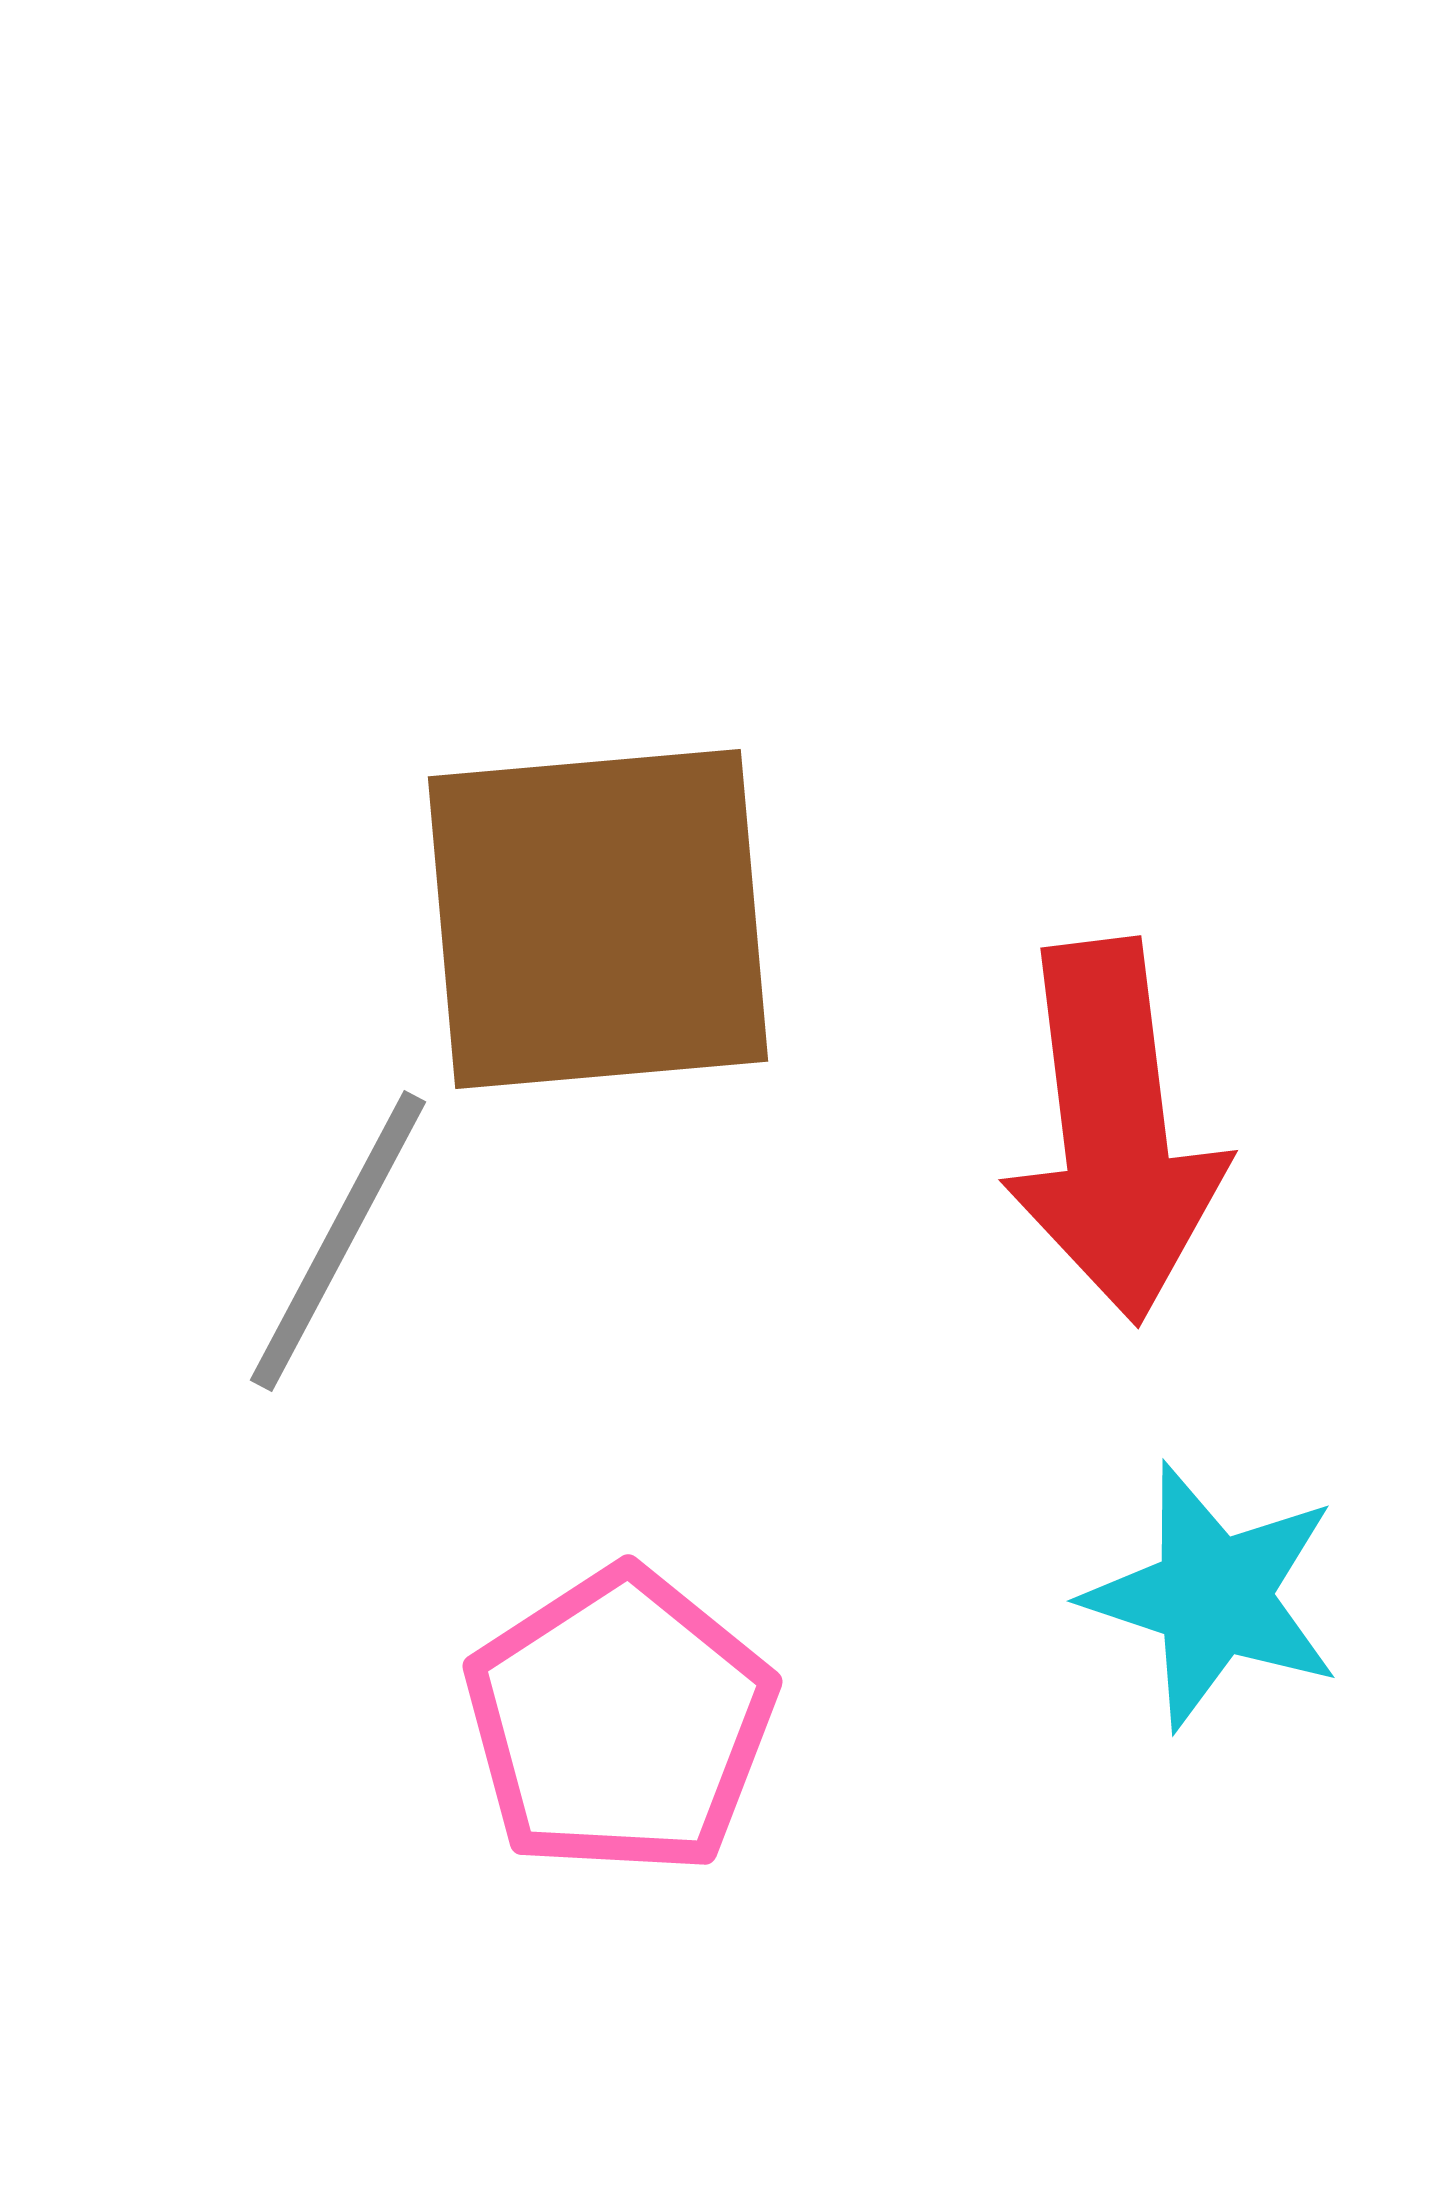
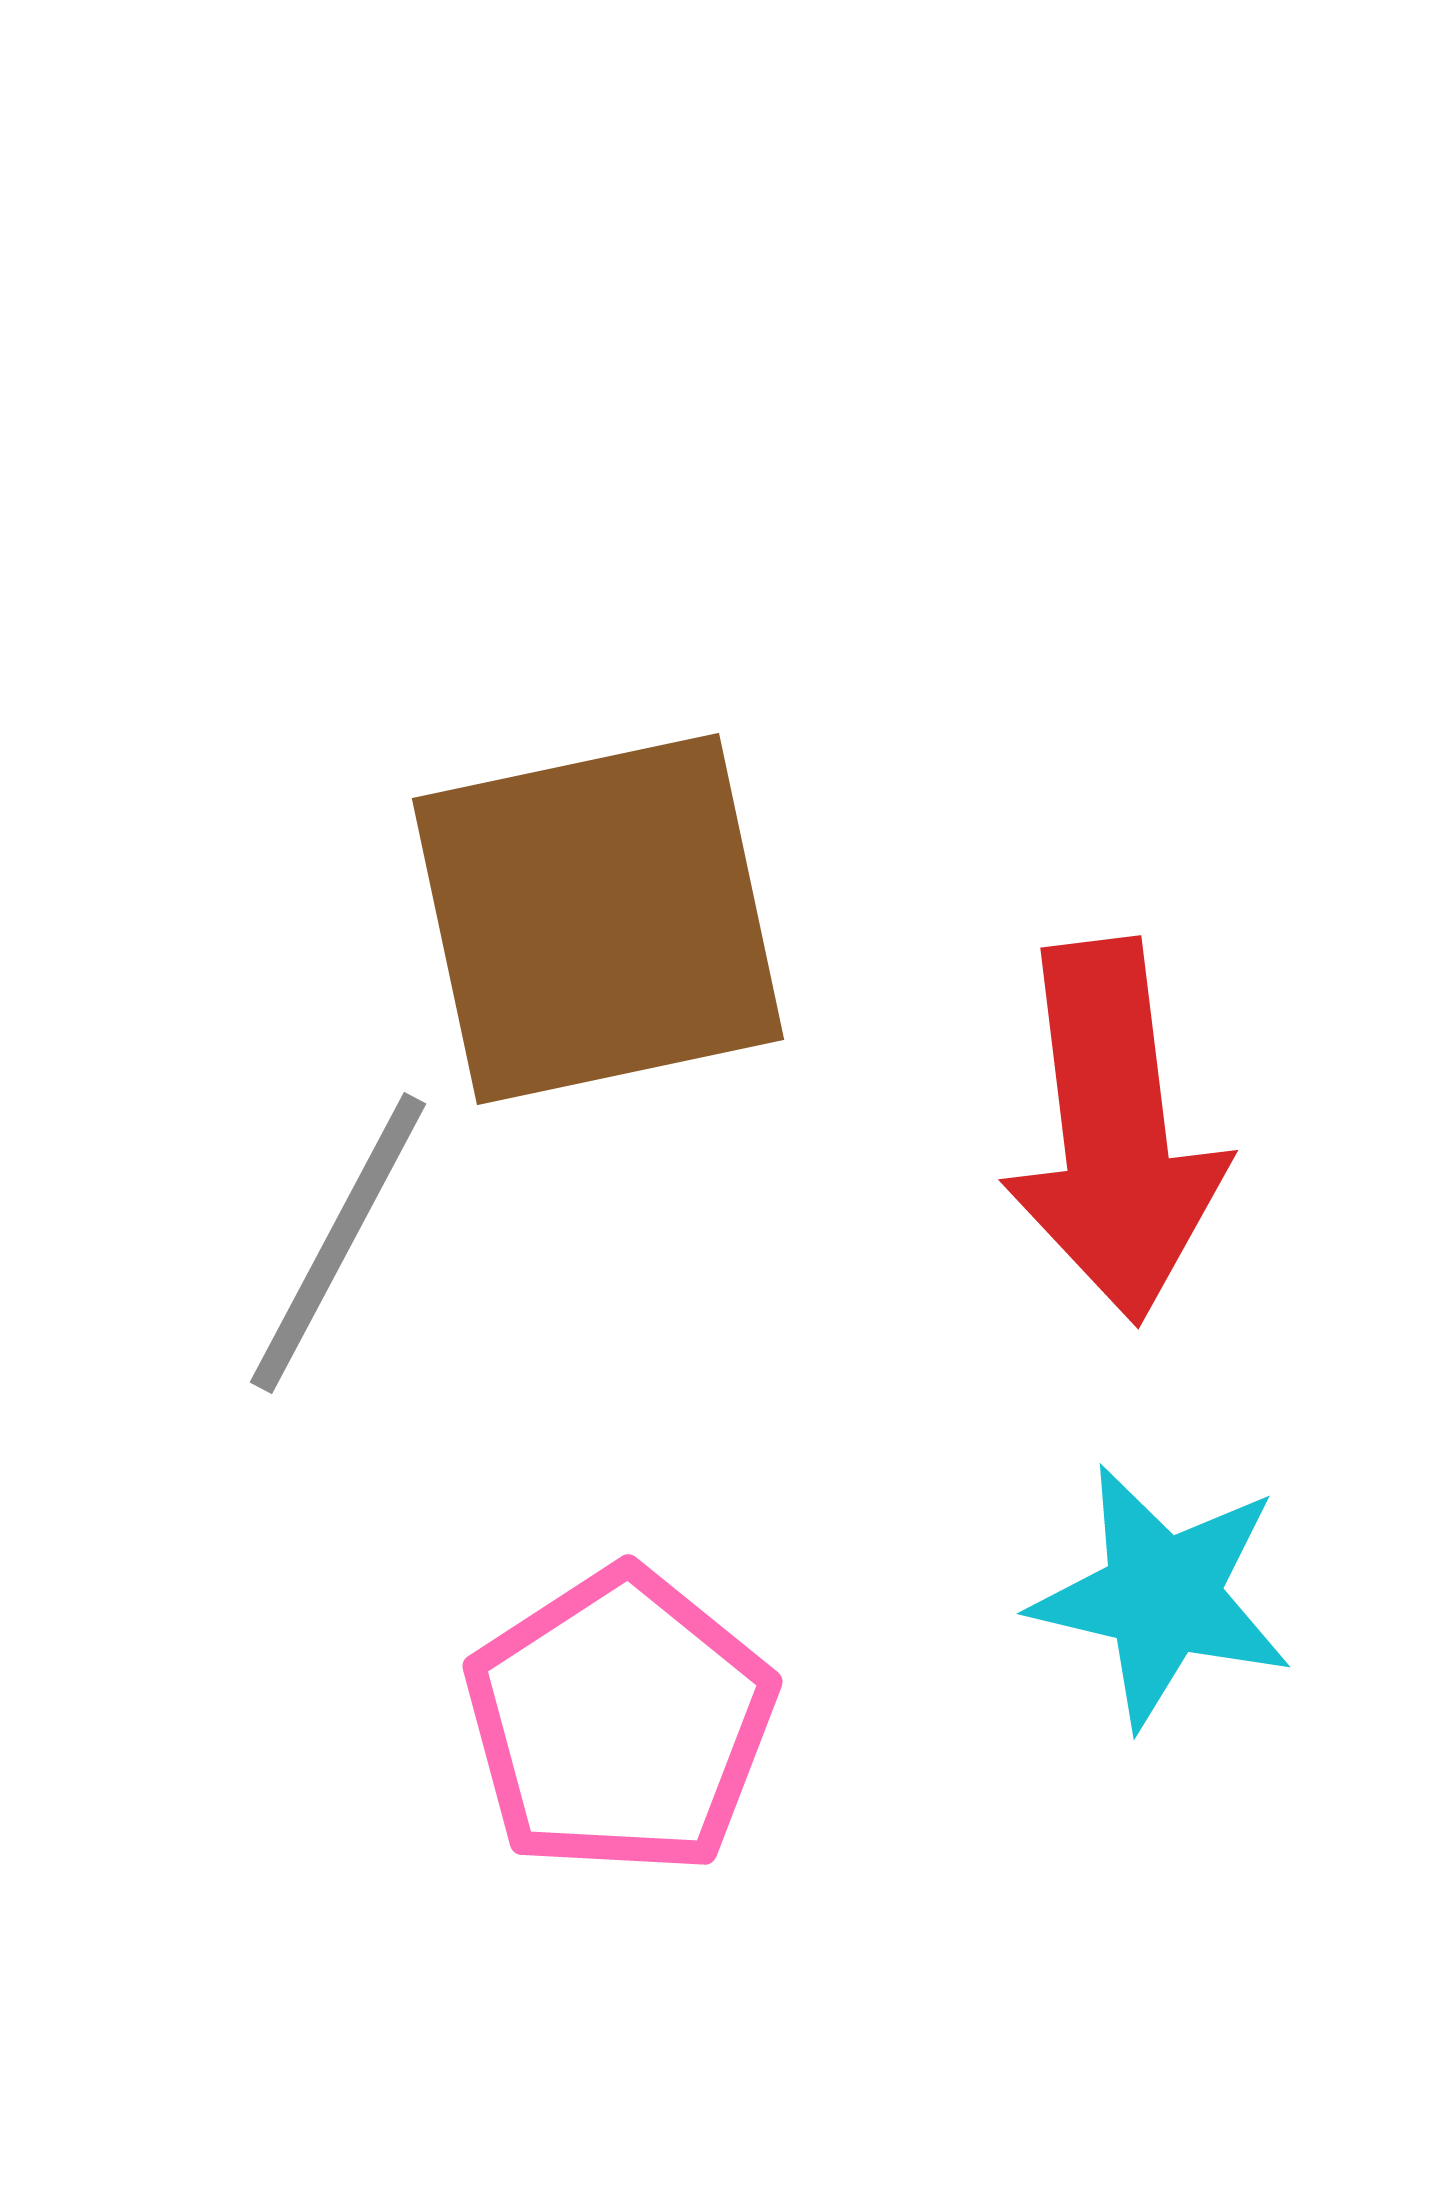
brown square: rotated 7 degrees counterclockwise
gray line: moved 2 px down
cyan star: moved 51 px left; rotated 5 degrees counterclockwise
